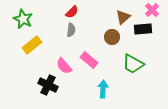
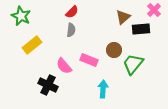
pink cross: moved 2 px right
green star: moved 2 px left, 3 px up
black rectangle: moved 2 px left
brown circle: moved 2 px right, 13 px down
pink rectangle: rotated 18 degrees counterclockwise
green trapezoid: rotated 100 degrees clockwise
